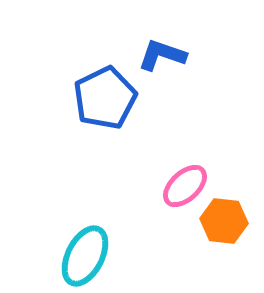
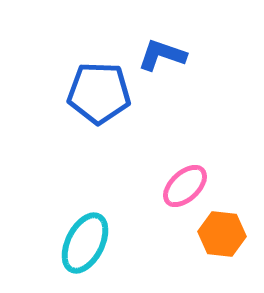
blue pentagon: moved 6 px left, 5 px up; rotated 28 degrees clockwise
orange hexagon: moved 2 px left, 13 px down
cyan ellipse: moved 13 px up
